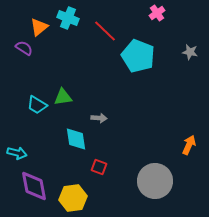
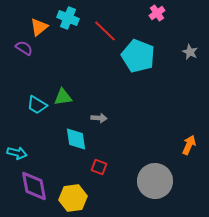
gray star: rotated 14 degrees clockwise
